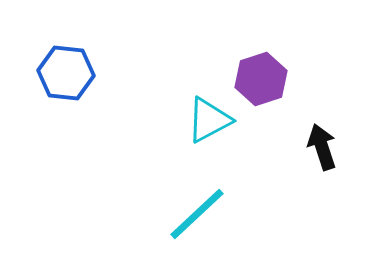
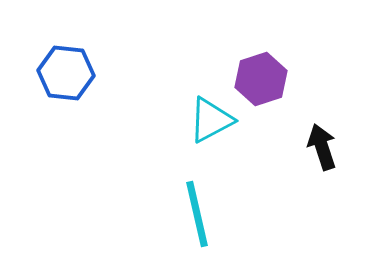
cyan triangle: moved 2 px right
cyan line: rotated 60 degrees counterclockwise
